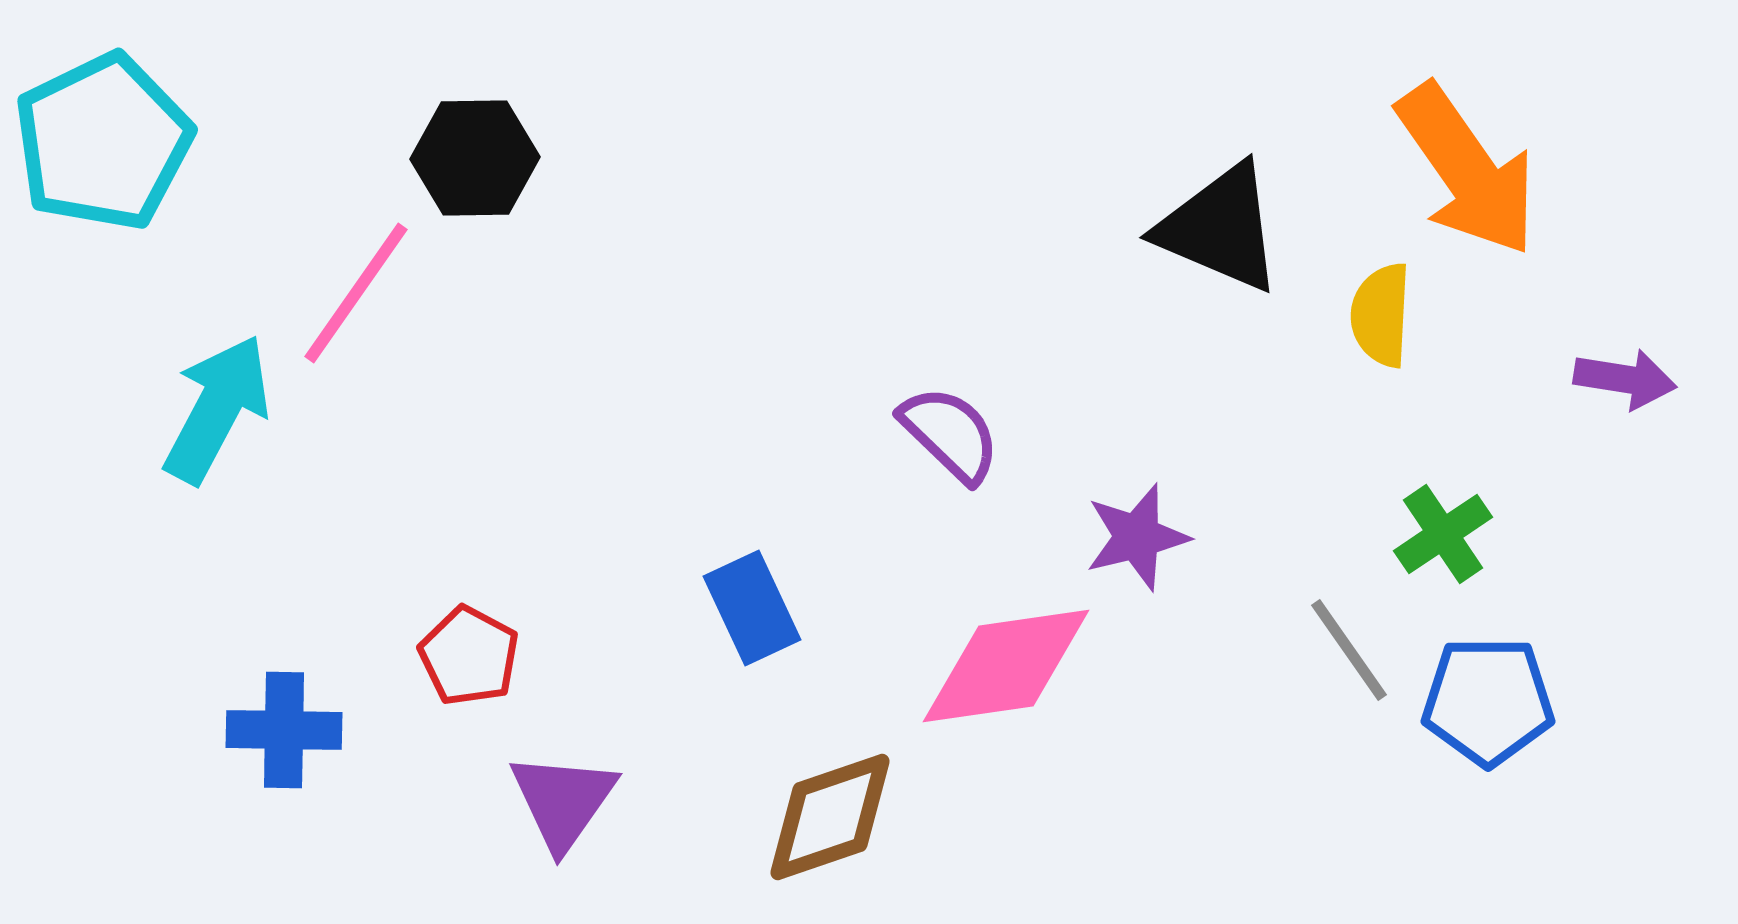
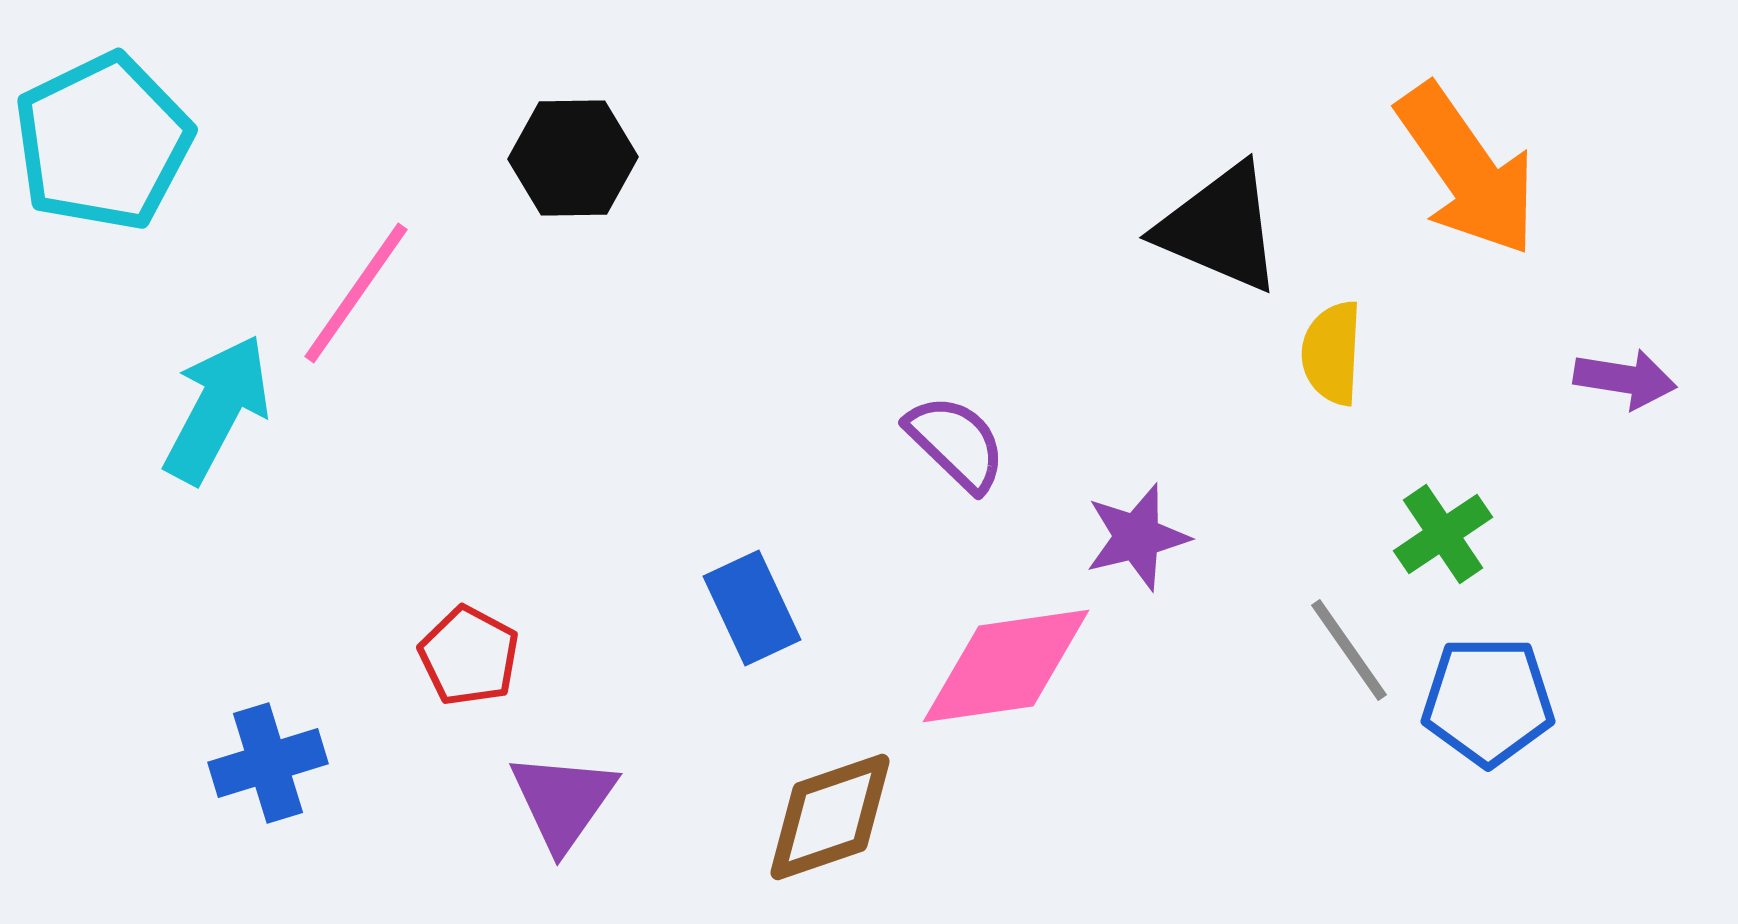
black hexagon: moved 98 px right
yellow semicircle: moved 49 px left, 38 px down
purple semicircle: moved 6 px right, 9 px down
blue cross: moved 16 px left, 33 px down; rotated 18 degrees counterclockwise
